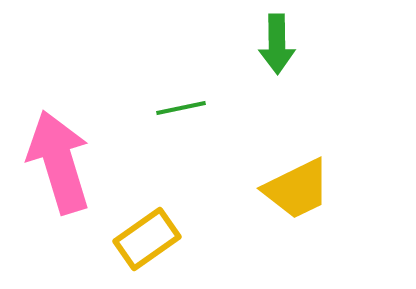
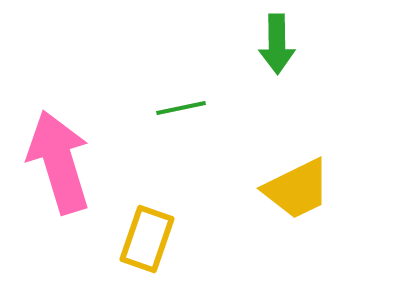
yellow rectangle: rotated 36 degrees counterclockwise
